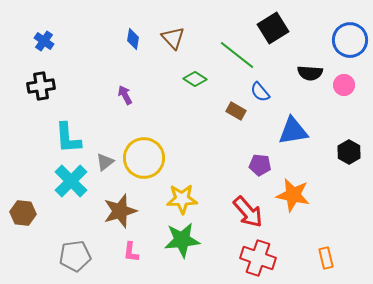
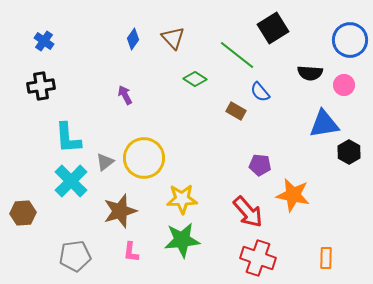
blue diamond: rotated 25 degrees clockwise
blue triangle: moved 31 px right, 7 px up
brown hexagon: rotated 10 degrees counterclockwise
orange rectangle: rotated 15 degrees clockwise
